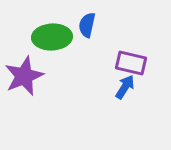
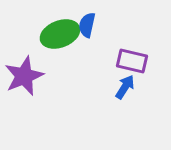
green ellipse: moved 8 px right, 3 px up; rotated 18 degrees counterclockwise
purple rectangle: moved 1 px right, 2 px up
